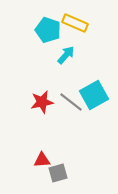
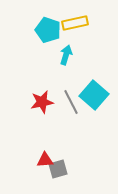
yellow rectangle: rotated 35 degrees counterclockwise
cyan arrow: rotated 24 degrees counterclockwise
cyan square: rotated 20 degrees counterclockwise
gray line: rotated 25 degrees clockwise
red triangle: moved 3 px right
gray square: moved 4 px up
